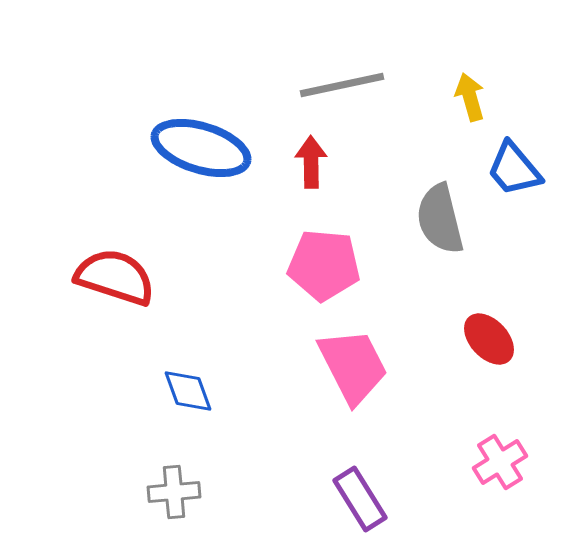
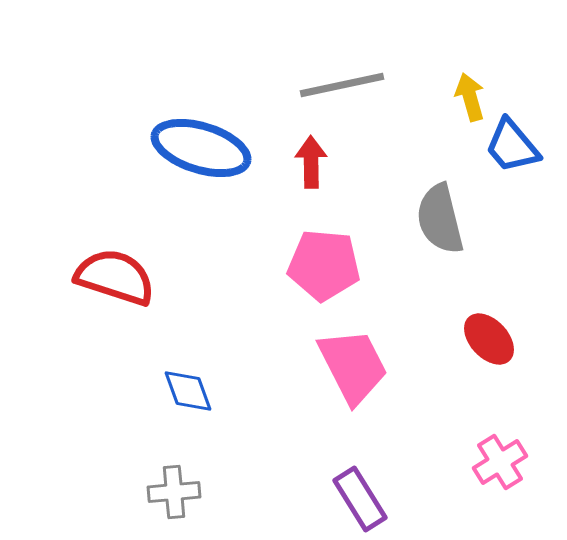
blue trapezoid: moved 2 px left, 23 px up
